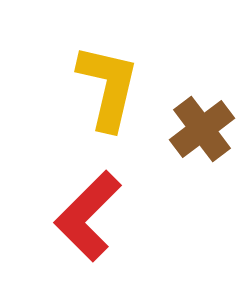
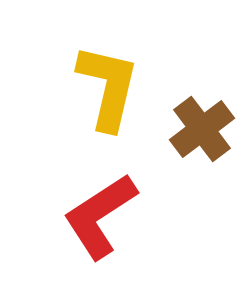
red L-shape: moved 12 px right; rotated 12 degrees clockwise
